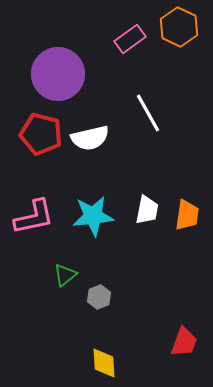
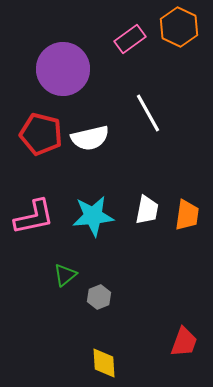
purple circle: moved 5 px right, 5 px up
